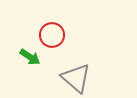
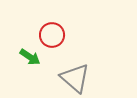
gray triangle: moved 1 px left
